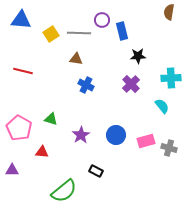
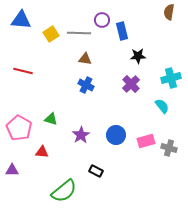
brown triangle: moved 9 px right
cyan cross: rotated 12 degrees counterclockwise
